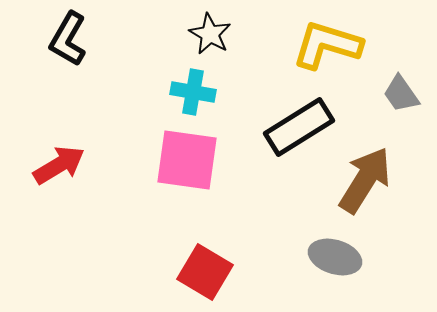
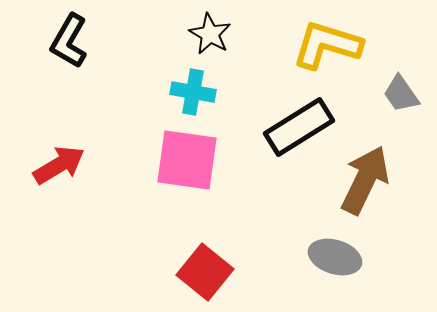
black L-shape: moved 1 px right, 2 px down
brown arrow: rotated 6 degrees counterclockwise
red square: rotated 8 degrees clockwise
